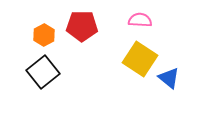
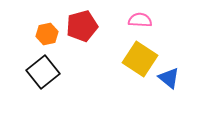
red pentagon: rotated 16 degrees counterclockwise
orange hexagon: moved 3 px right, 1 px up; rotated 15 degrees clockwise
